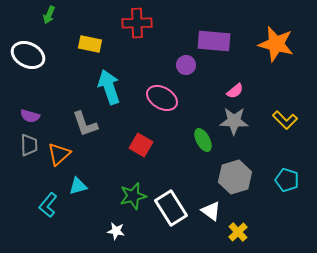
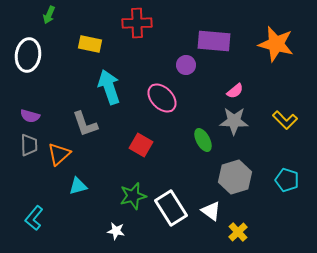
white ellipse: rotated 72 degrees clockwise
pink ellipse: rotated 16 degrees clockwise
cyan L-shape: moved 14 px left, 13 px down
